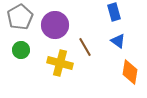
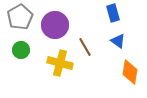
blue rectangle: moved 1 px left, 1 px down
